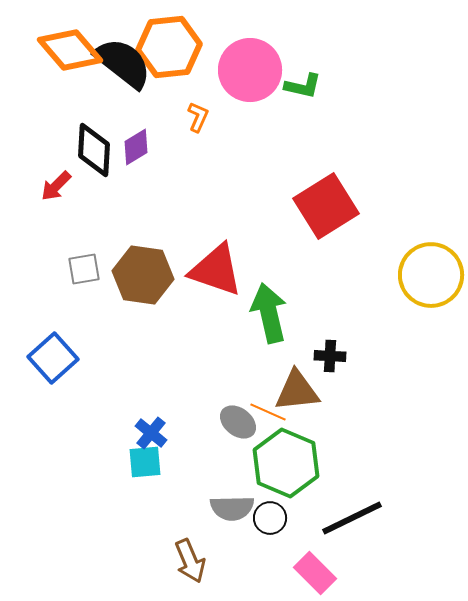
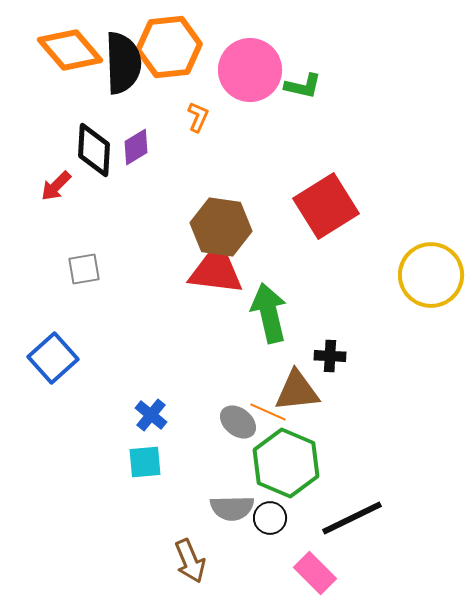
black semicircle: rotated 50 degrees clockwise
red triangle: rotated 12 degrees counterclockwise
brown hexagon: moved 78 px right, 48 px up
blue cross: moved 18 px up
